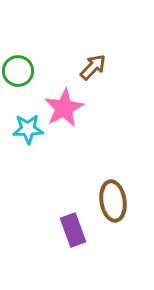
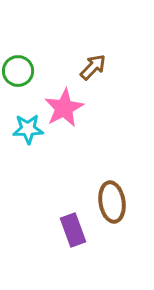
brown ellipse: moved 1 px left, 1 px down
